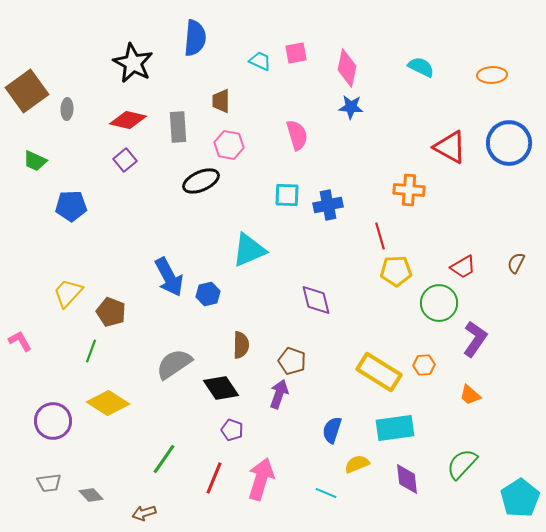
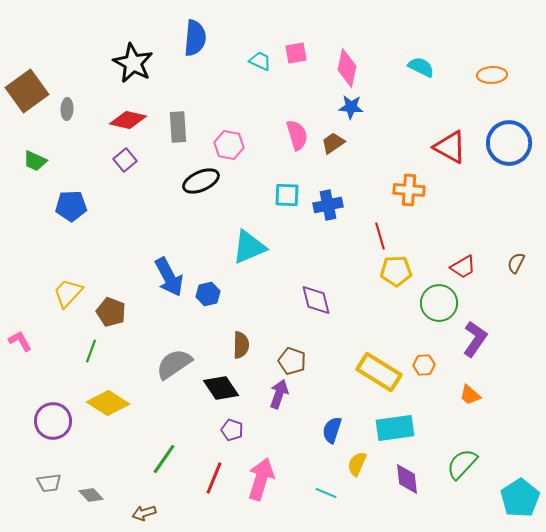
brown trapezoid at (221, 101): moved 112 px right, 42 px down; rotated 55 degrees clockwise
cyan triangle at (249, 250): moved 3 px up
yellow semicircle at (357, 464): rotated 45 degrees counterclockwise
